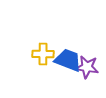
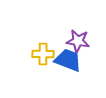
purple star: moved 9 px left, 26 px up
